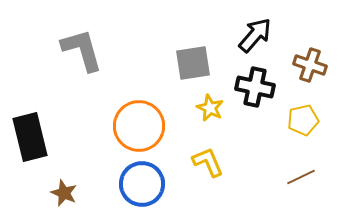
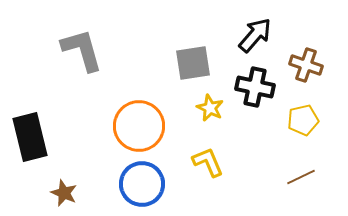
brown cross: moved 4 px left
